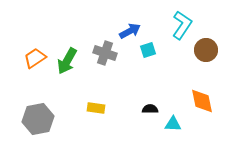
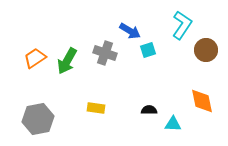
blue arrow: rotated 60 degrees clockwise
black semicircle: moved 1 px left, 1 px down
